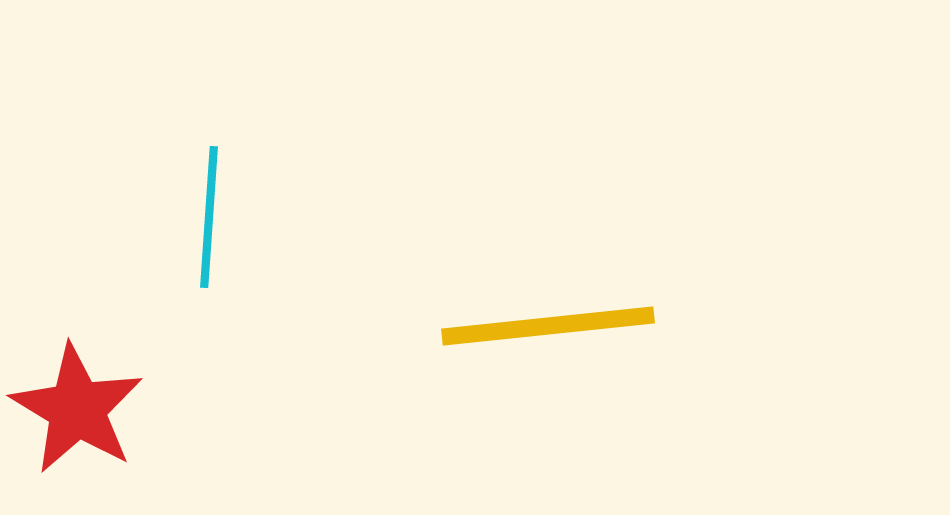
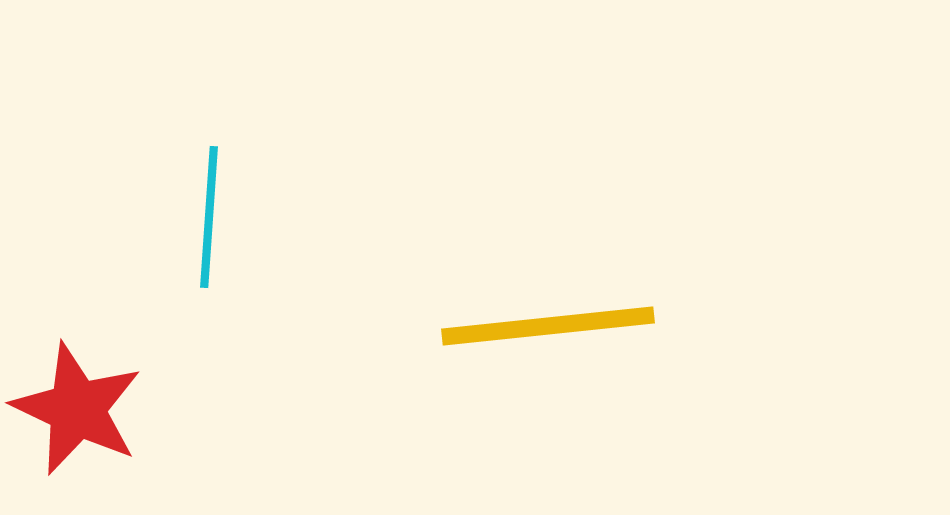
red star: rotated 6 degrees counterclockwise
